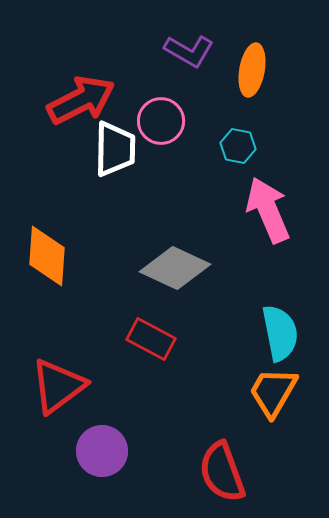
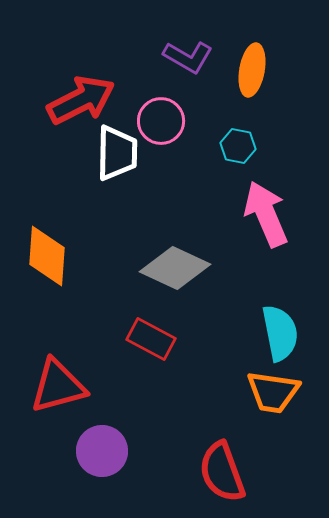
purple L-shape: moved 1 px left, 6 px down
white trapezoid: moved 2 px right, 4 px down
pink arrow: moved 2 px left, 4 px down
red triangle: rotated 22 degrees clockwise
orange trapezoid: rotated 112 degrees counterclockwise
